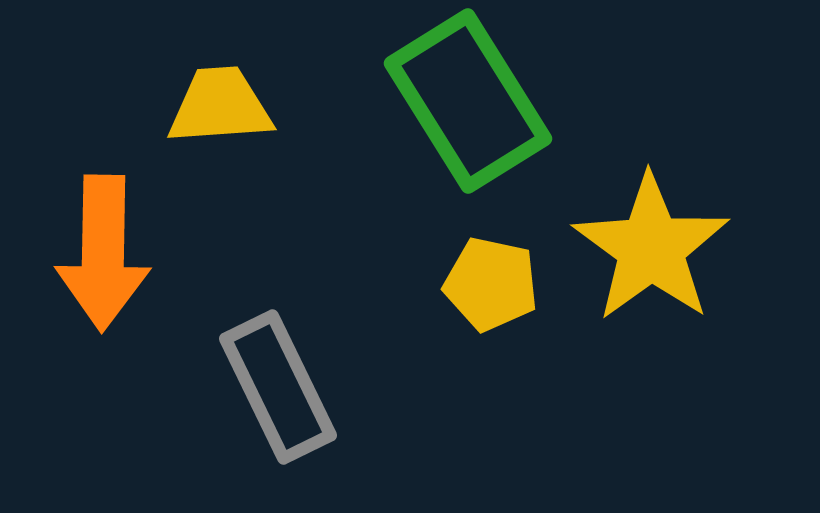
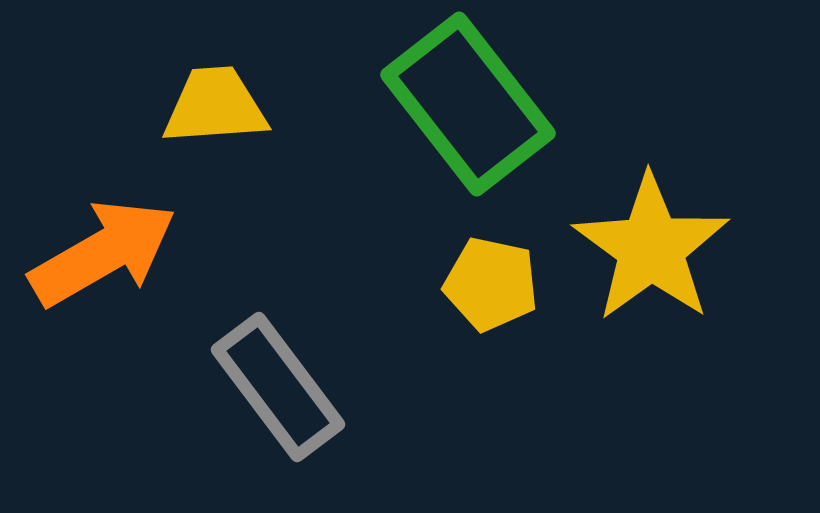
green rectangle: moved 3 px down; rotated 6 degrees counterclockwise
yellow trapezoid: moved 5 px left
orange arrow: rotated 121 degrees counterclockwise
gray rectangle: rotated 11 degrees counterclockwise
